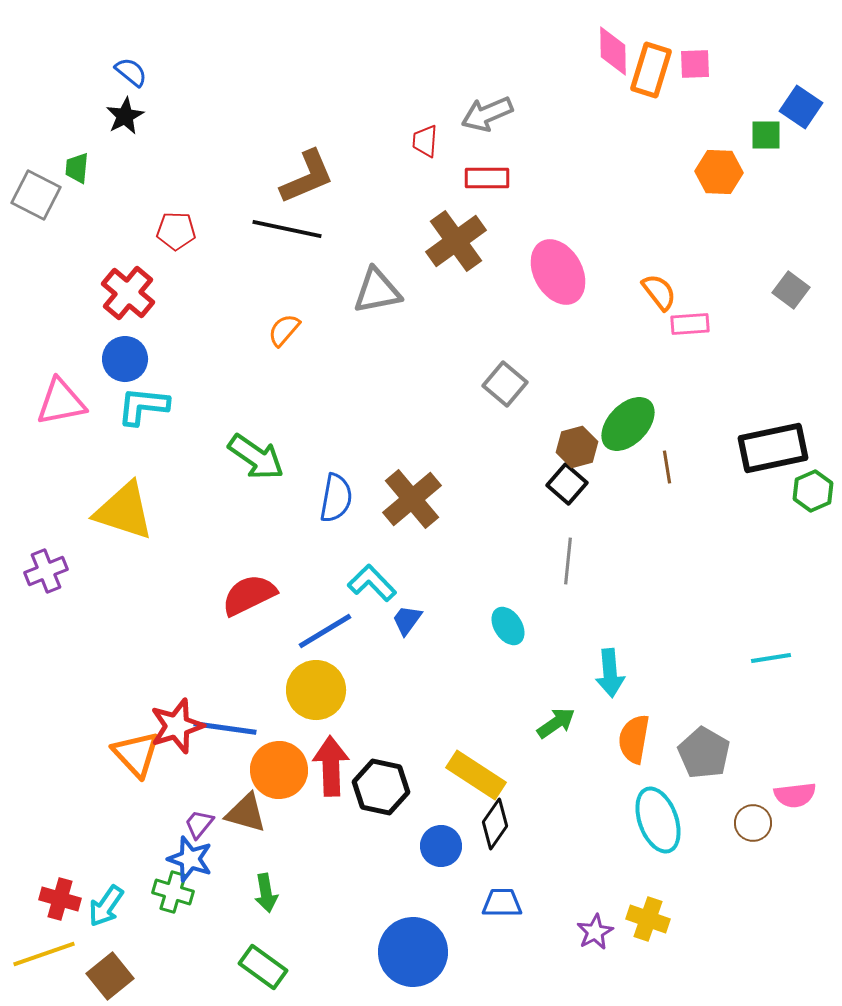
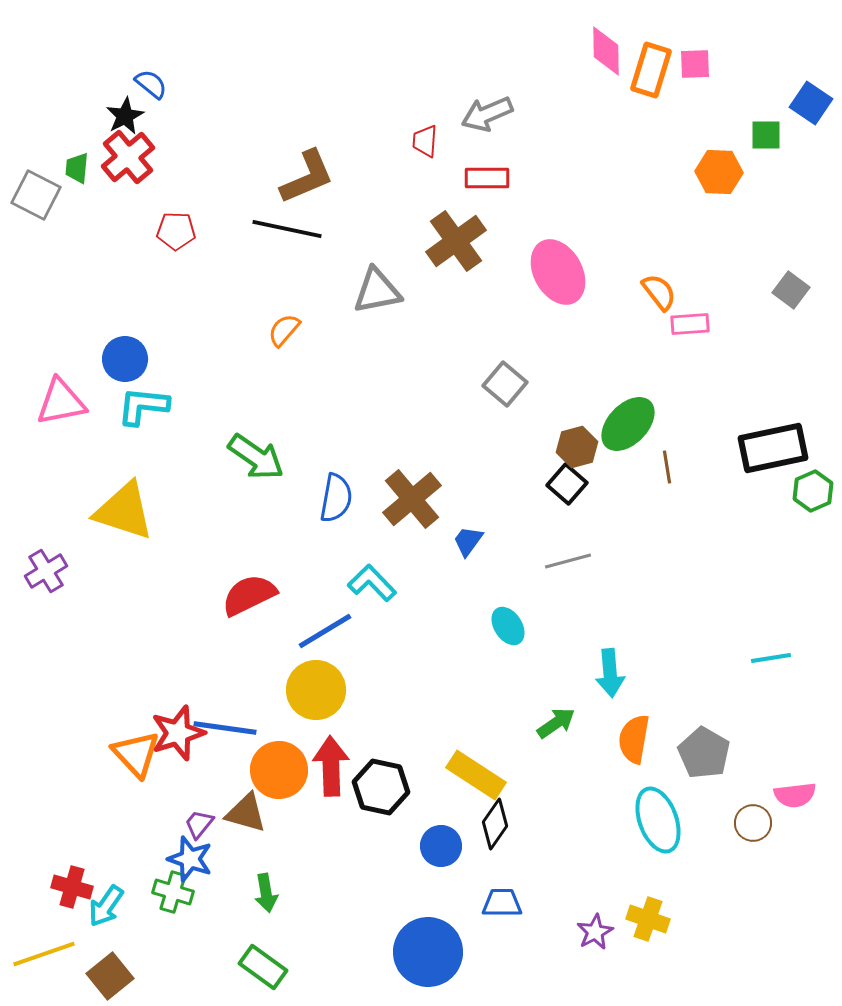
pink diamond at (613, 51): moved 7 px left
blue semicircle at (131, 72): moved 20 px right, 12 px down
blue square at (801, 107): moved 10 px right, 4 px up
red cross at (128, 293): moved 136 px up; rotated 10 degrees clockwise
gray line at (568, 561): rotated 69 degrees clockwise
purple cross at (46, 571): rotated 9 degrees counterclockwise
blue trapezoid at (407, 620): moved 61 px right, 79 px up
red star at (177, 726): moved 1 px right, 7 px down
red cross at (60, 899): moved 12 px right, 12 px up
blue circle at (413, 952): moved 15 px right
